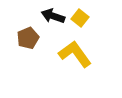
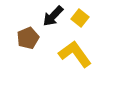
black arrow: rotated 65 degrees counterclockwise
